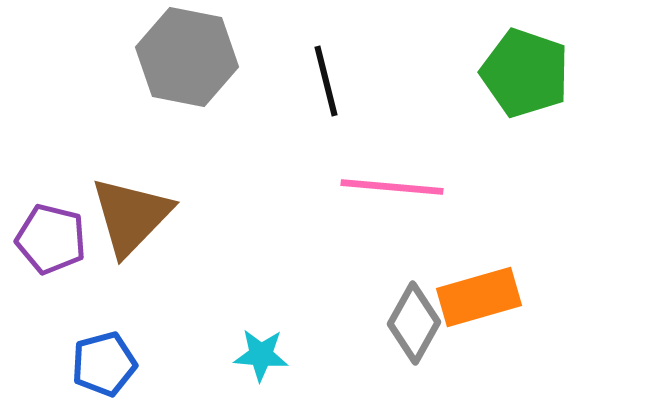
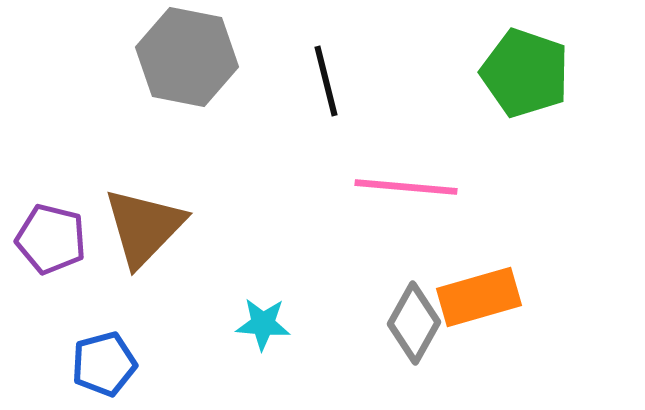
pink line: moved 14 px right
brown triangle: moved 13 px right, 11 px down
cyan star: moved 2 px right, 31 px up
